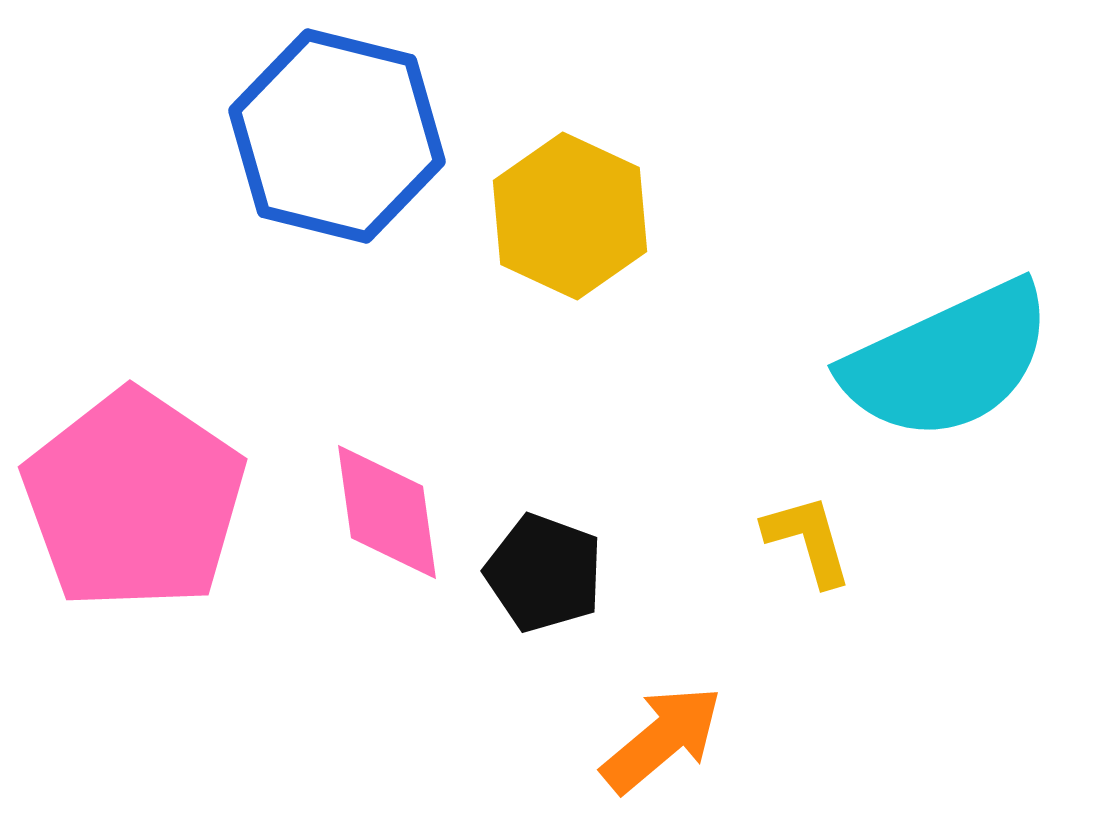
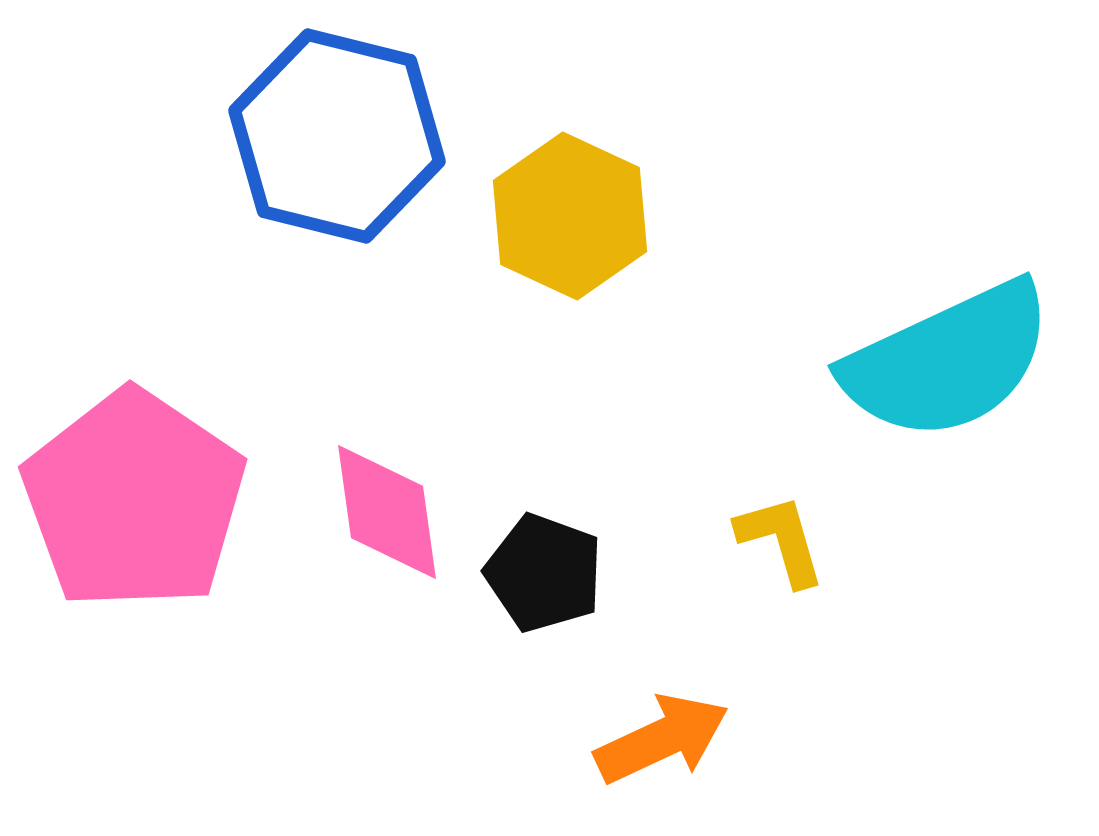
yellow L-shape: moved 27 px left
orange arrow: rotated 15 degrees clockwise
